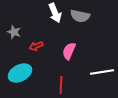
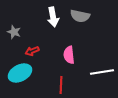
white arrow: moved 2 px left, 4 px down; rotated 12 degrees clockwise
red arrow: moved 4 px left, 5 px down
pink semicircle: moved 4 px down; rotated 30 degrees counterclockwise
